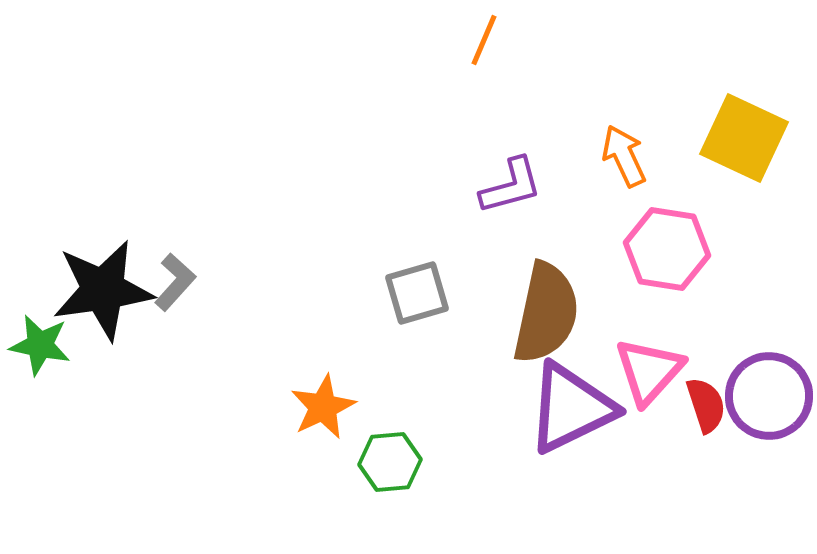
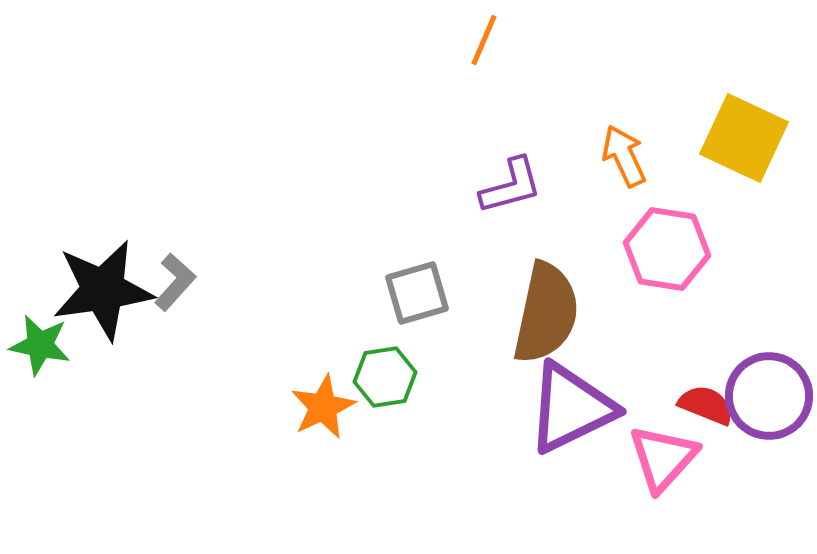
pink triangle: moved 14 px right, 87 px down
red semicircle: rotated 50 degrees counterclockwise
green hexagon: moved 5 px left, 85 px up; rotated 4 degrees counterclockwise
